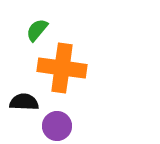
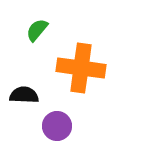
orange cross: moved 19 px right
black semicircle: moved 7 px up
